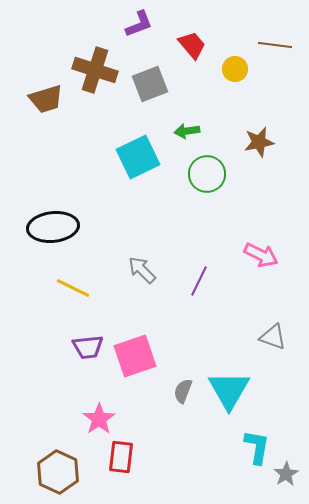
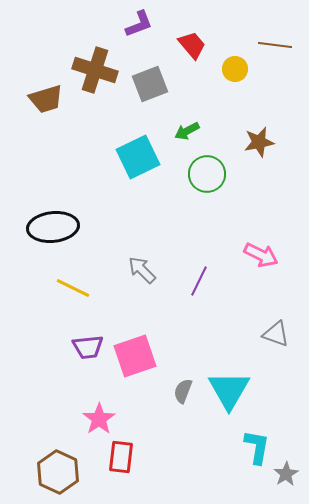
green arrow: rotated 20 degrees counterclockwise
gray triangle: moved 3 px right, 3 px up
